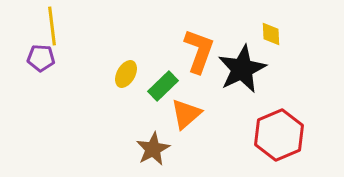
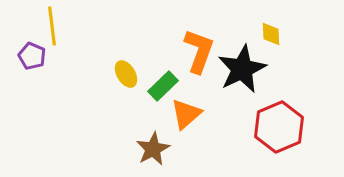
purple pentagon: moved 9 px left, 2 px up; rotated 20 degrees clockwise
yellow ellipse: rotated 60 degrees counterclockwise
red hexagon: moved 8 px up
